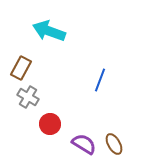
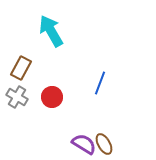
cyan arrow: moved 2 px right; rotated 40 degrees clockwise
blue line: moved 3 px down
gray cross: moved 11 px left
red circle: moved 2 px right, 27 px up
brown ellipse: moved 10 px left
